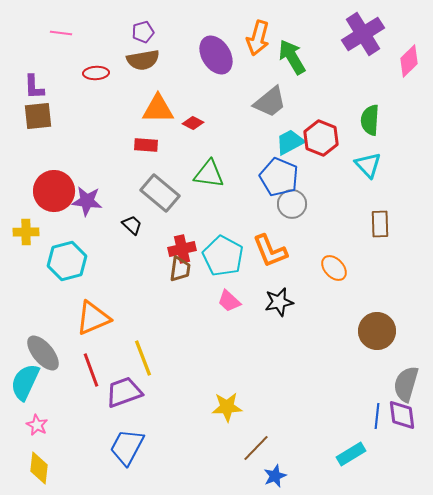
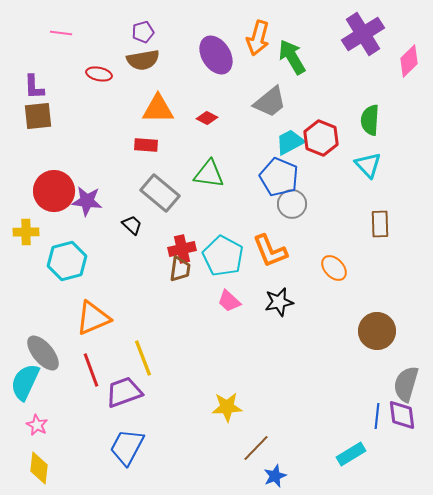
red ellipse at (96, 73): moved 3 px right, 1 px down; rotated 15 degrees clockwise
red diamond at (193, 123): moved 14 px right, 5 px up
